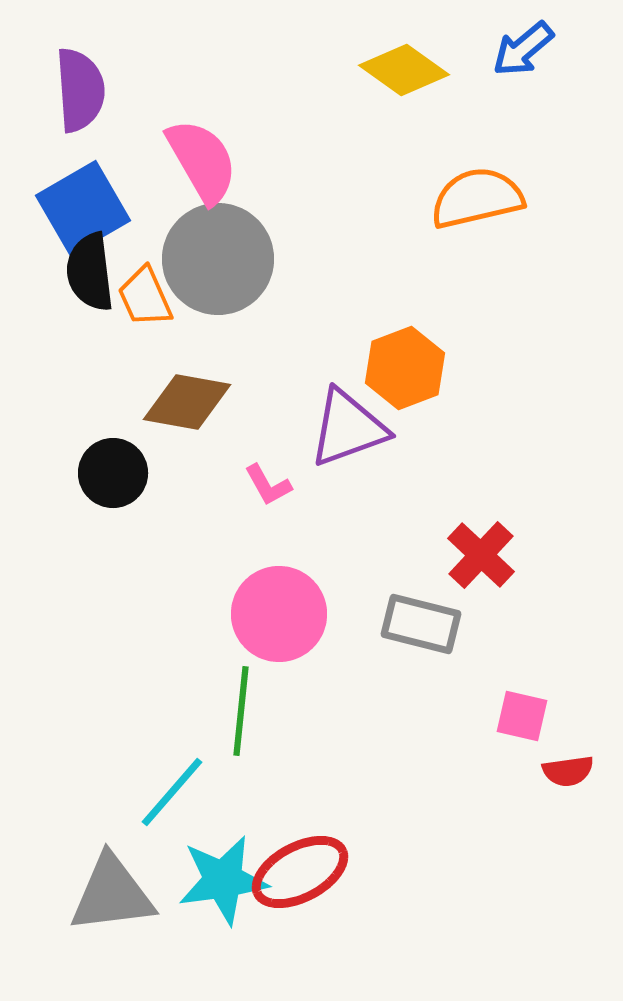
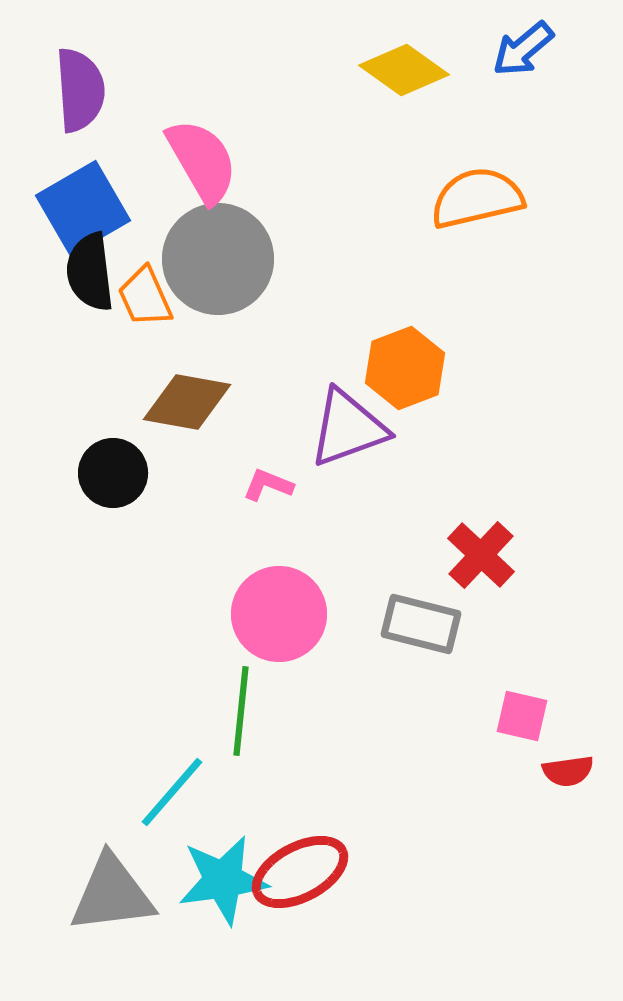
pink L-shape: rotated 141 degrees clockwise
